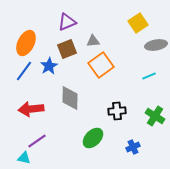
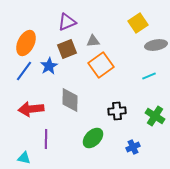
gray diamond: moved 2 px down
purple line: moved 9 px right, 2 px up; rotated 54 degrees counterclockwise
